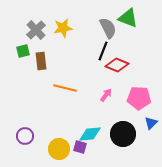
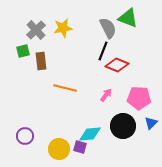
black circle: moved 8 px up
